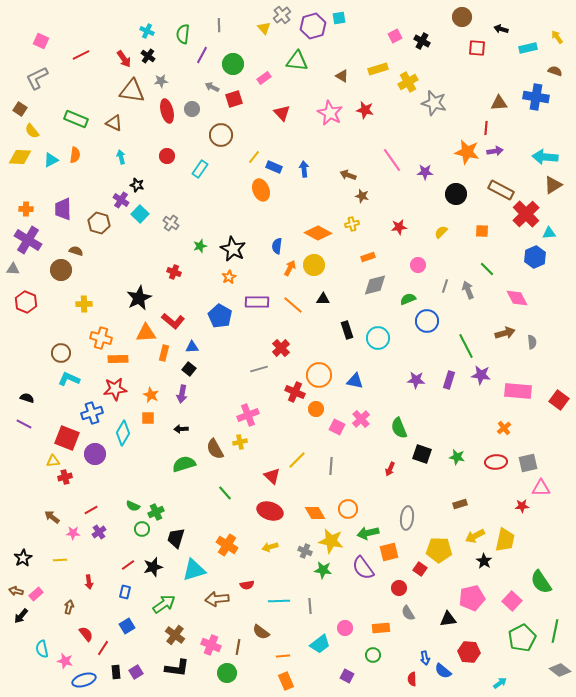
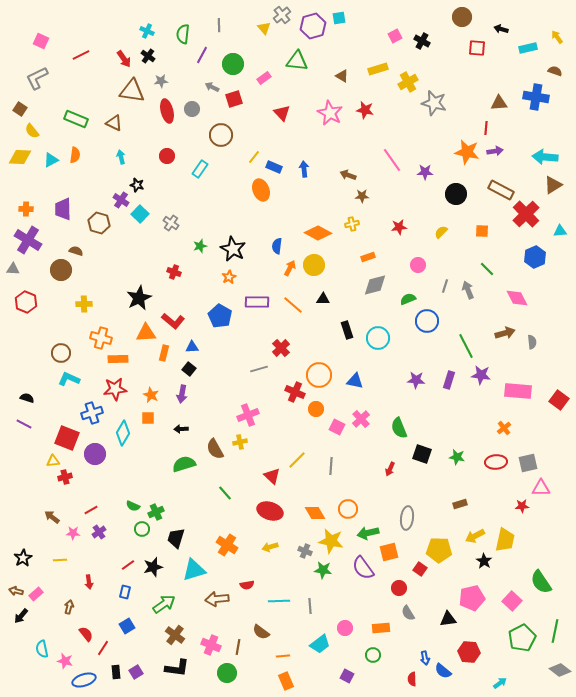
brown star at (362, 196): rotated 16 degrees counterclockwise
cyan triangle at (549, 233): moved 11 px right, 2 px up
